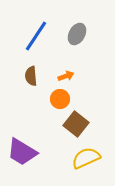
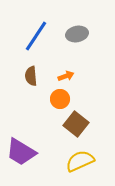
gray ellipse: rotated 50 degrees clockwise
purple trapezoid: moved 1 px left
yellow semicircle: moved 6 px left, 3 px down
